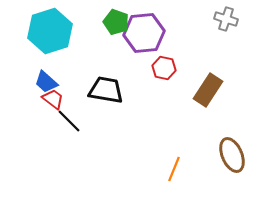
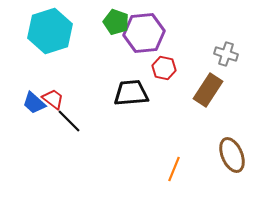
gray cross: moved 35 px down
blue trapezoid: moved 12 px left, 21 px down
black trapezoid: moved 25 px right, 3 px down; rotated 15 degrees counterclockwise
